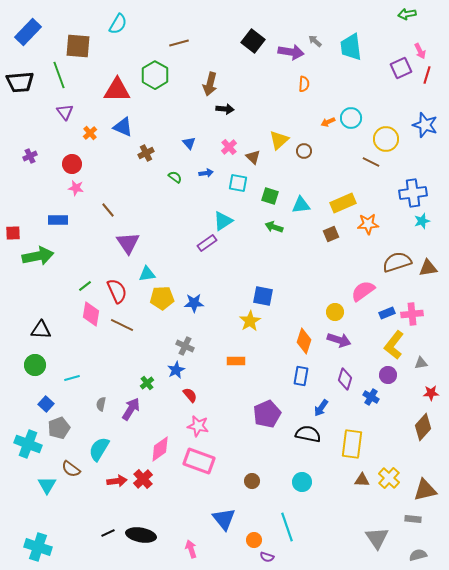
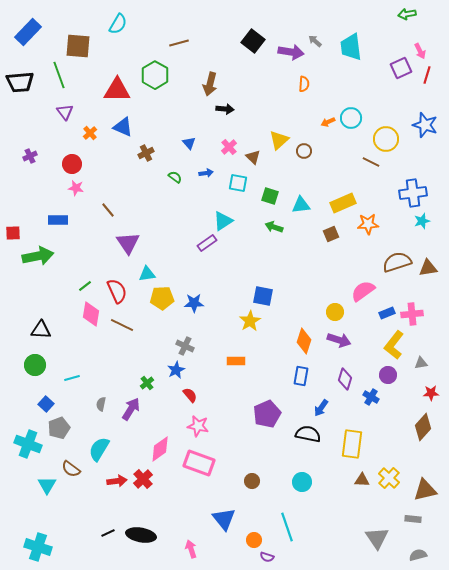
pink rectangle at (199, 461): moved 2 px down
